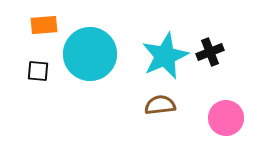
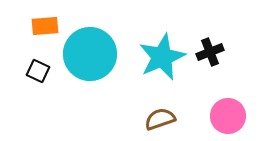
orange rectangle: moved 1 px right, 1 px down
cyan star: moved 3 px left, 1 px down
black square: rotated 20 degrees clockwise
brown semicircle: moved 14 px down; rotated 12 degrees counterclockwise
pink circle: moved 2 px right, 2 px up
